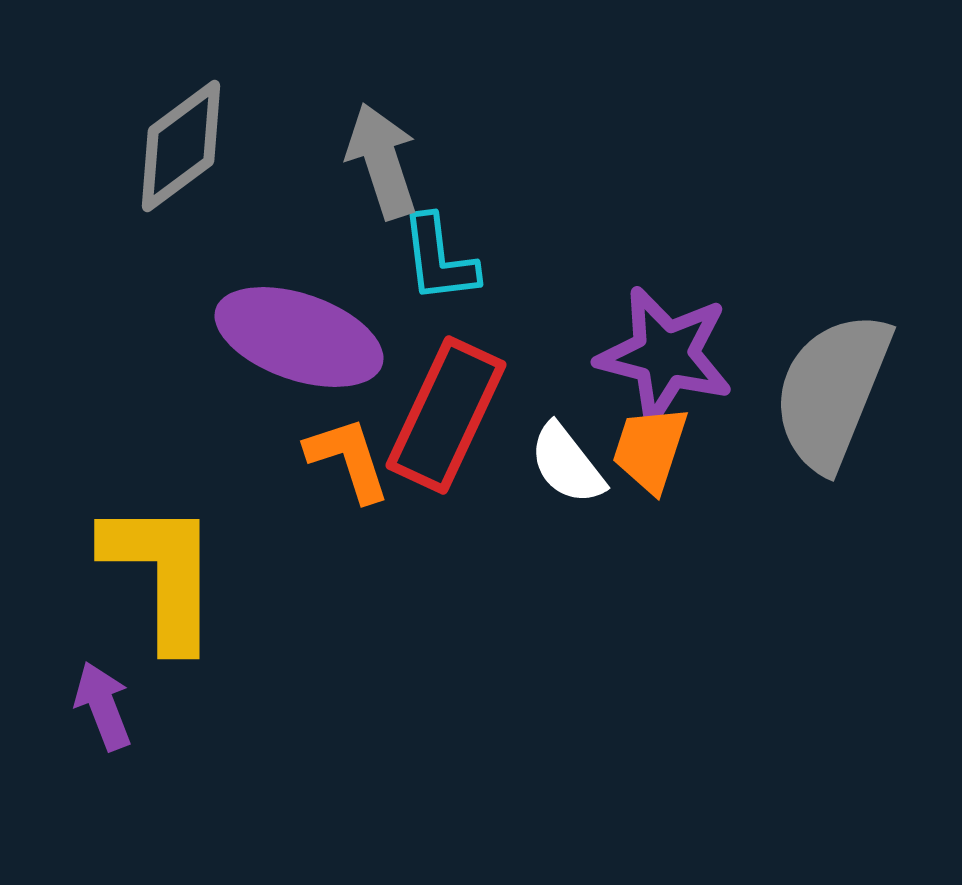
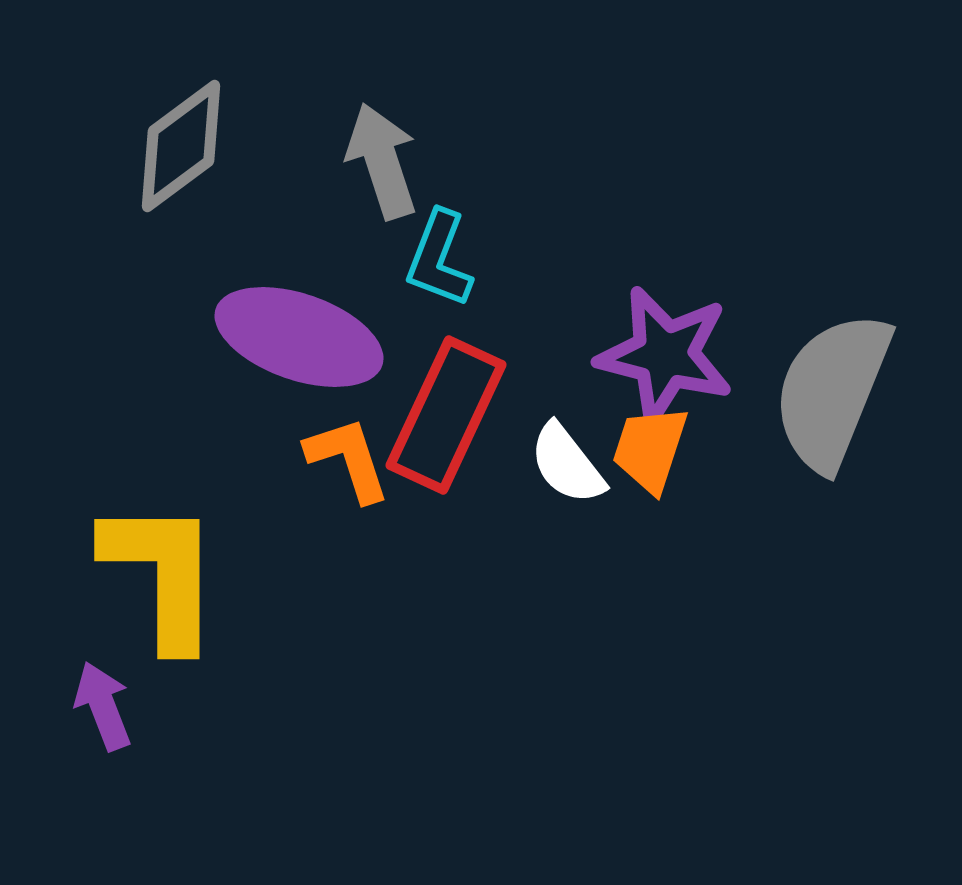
cyan L-shape: rotated 28 degrees clockwise
